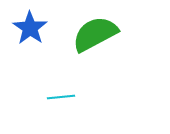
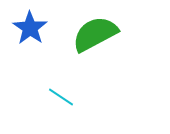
cyan line: rotated 40 degrees clockwise
